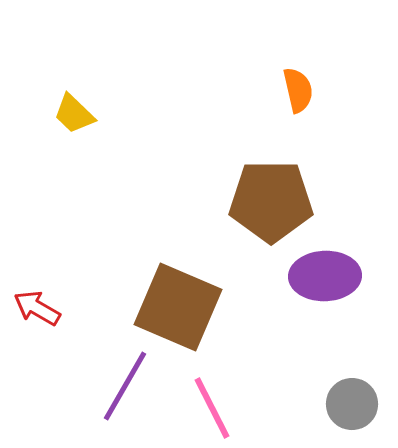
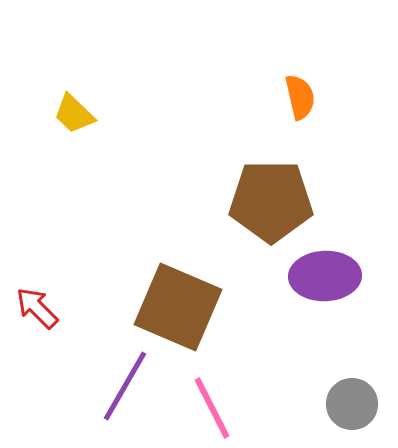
orange semicircle: moved 2 px right, 7 px down
red arrow: rotated 15 degrees clockwise
